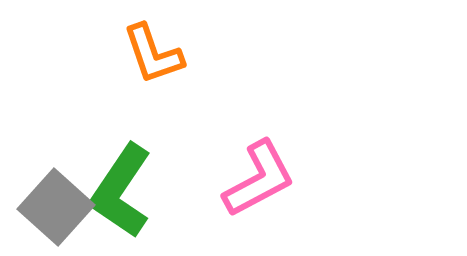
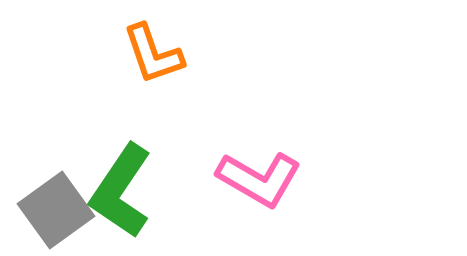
pink L-shape: rotated 58 degrees clockwise
gray square: moved 3 px down; rotated 12 degrees clockwise
